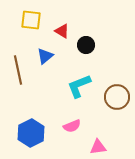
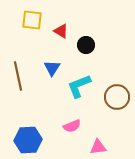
yellow square: moved 1 px right
red triangle: moved 1 px left
blue triangle: moved 7 px right, 12 px down; rotated 18 degrees counterclockwise
brown line: moved 6 px down
blue hexagon: moved 3 px left, 7 px down; rotated 24 degrees clockwise
